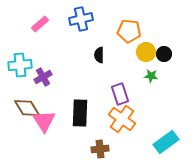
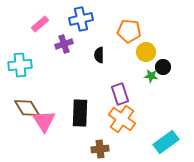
black circle: moved 1 px left, 13 px down
purple cross: moved 21 px right, 33 px up; rotated 12 degrees clockwise
